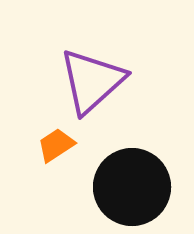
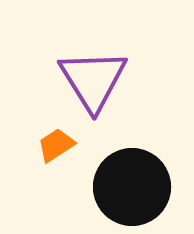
purple triangle: moved 1 px right, 1 px up; rotated 20 degrees counterclockwise
